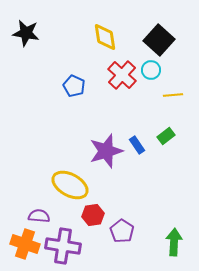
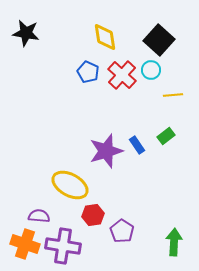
blue pentagon: moved 14 px right, 14 px up
